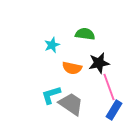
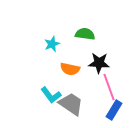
cyan star: moved 1 px up
black star: rotated 15 degrees clockwise
orange semicircle: moved 2 px left, 1 px down
cyan L-shape: rotated 110 degrees counterclockwise
